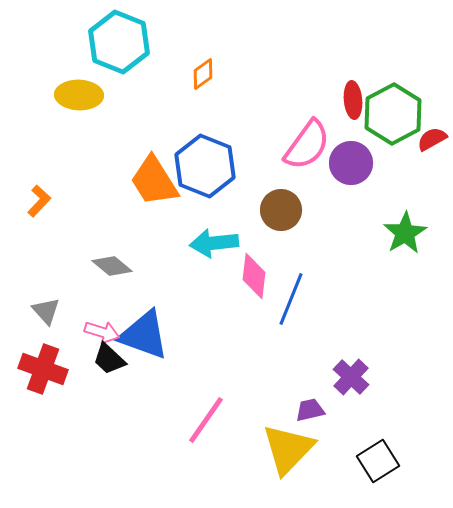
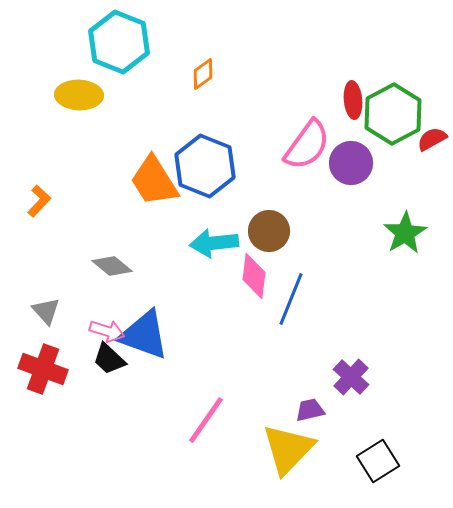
brown circle: moved 12 px left, 21 px down
pink arrow: moved 5 px right, 1 px up
